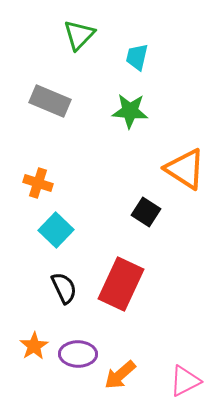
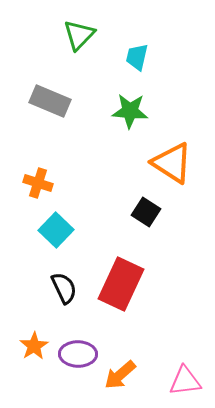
orange triangle: moved 13 px left, 6 px up
pink triangle: rotated 20 degrees clockwise
